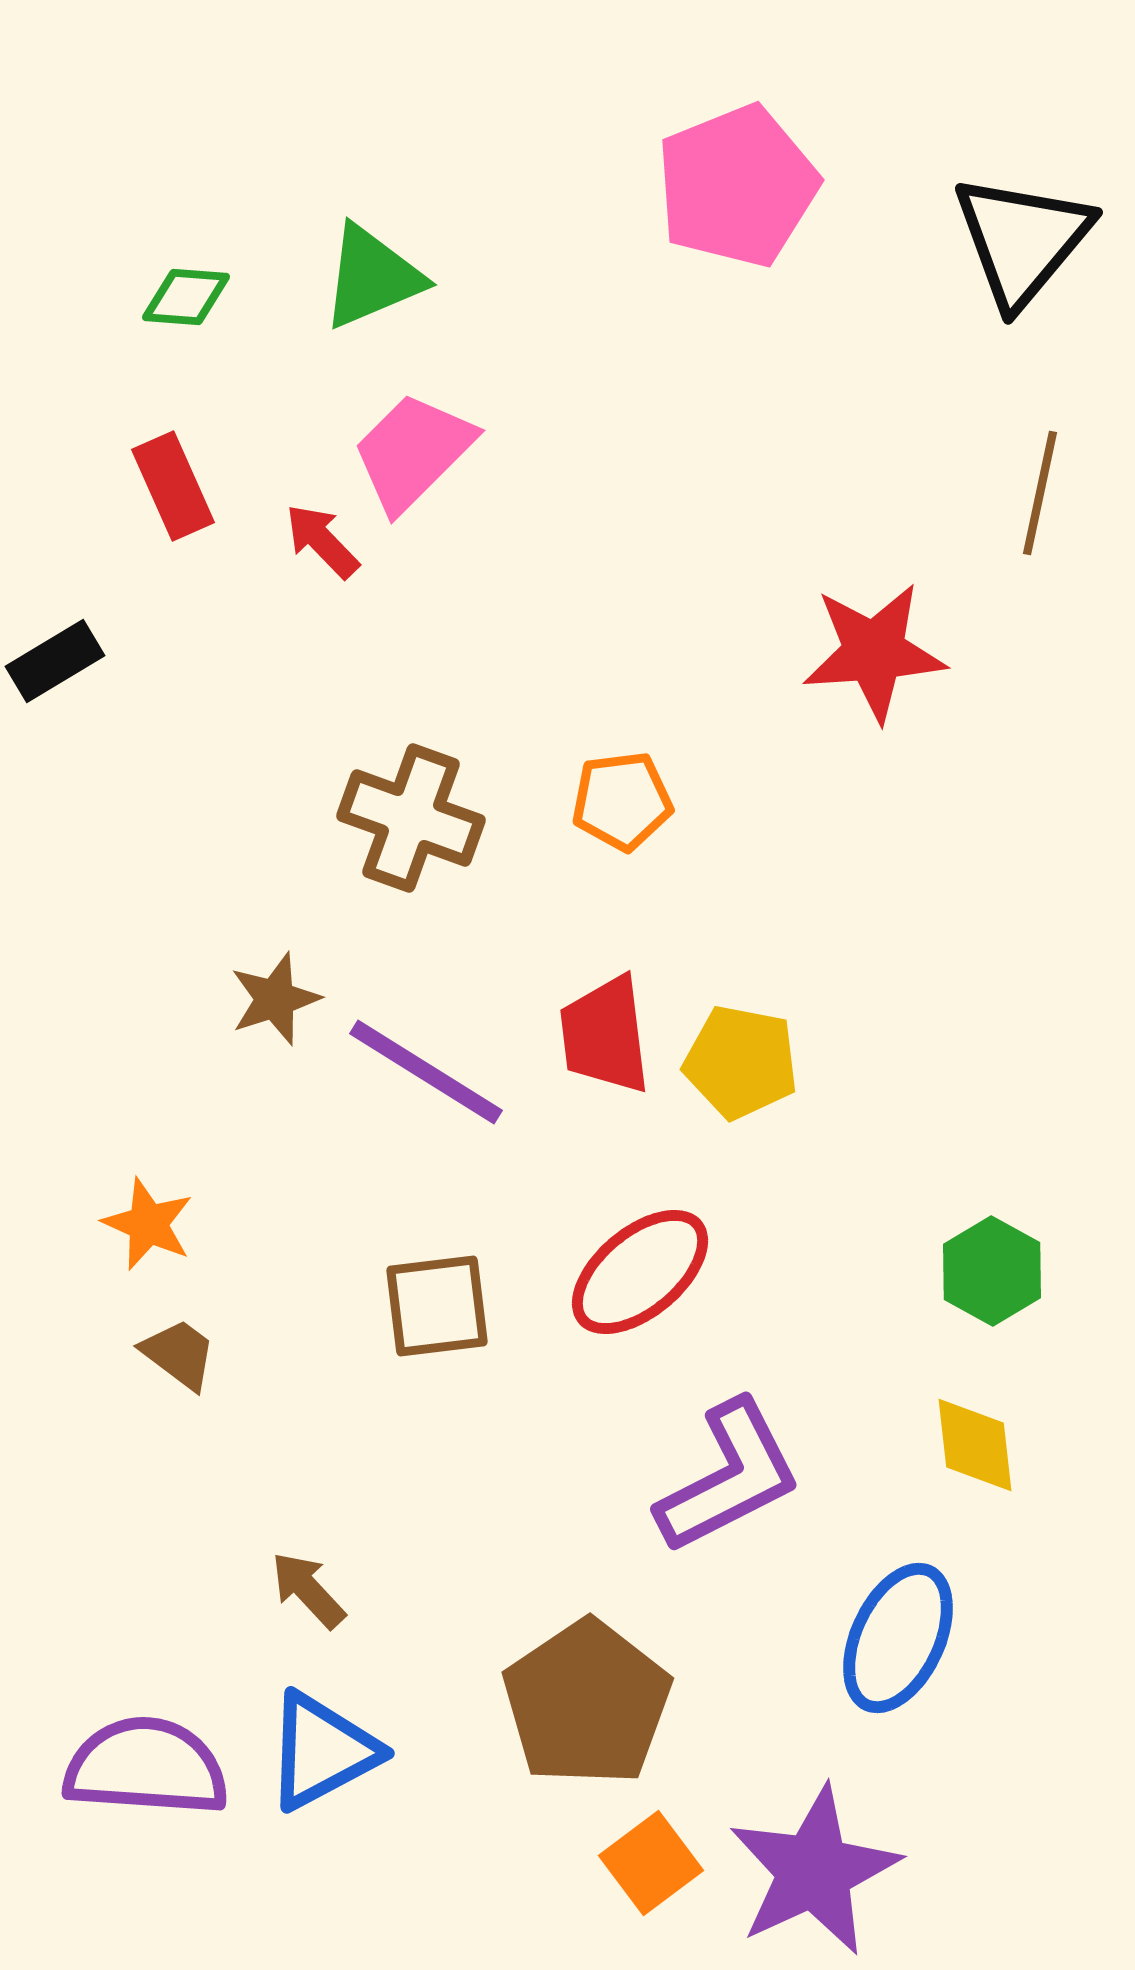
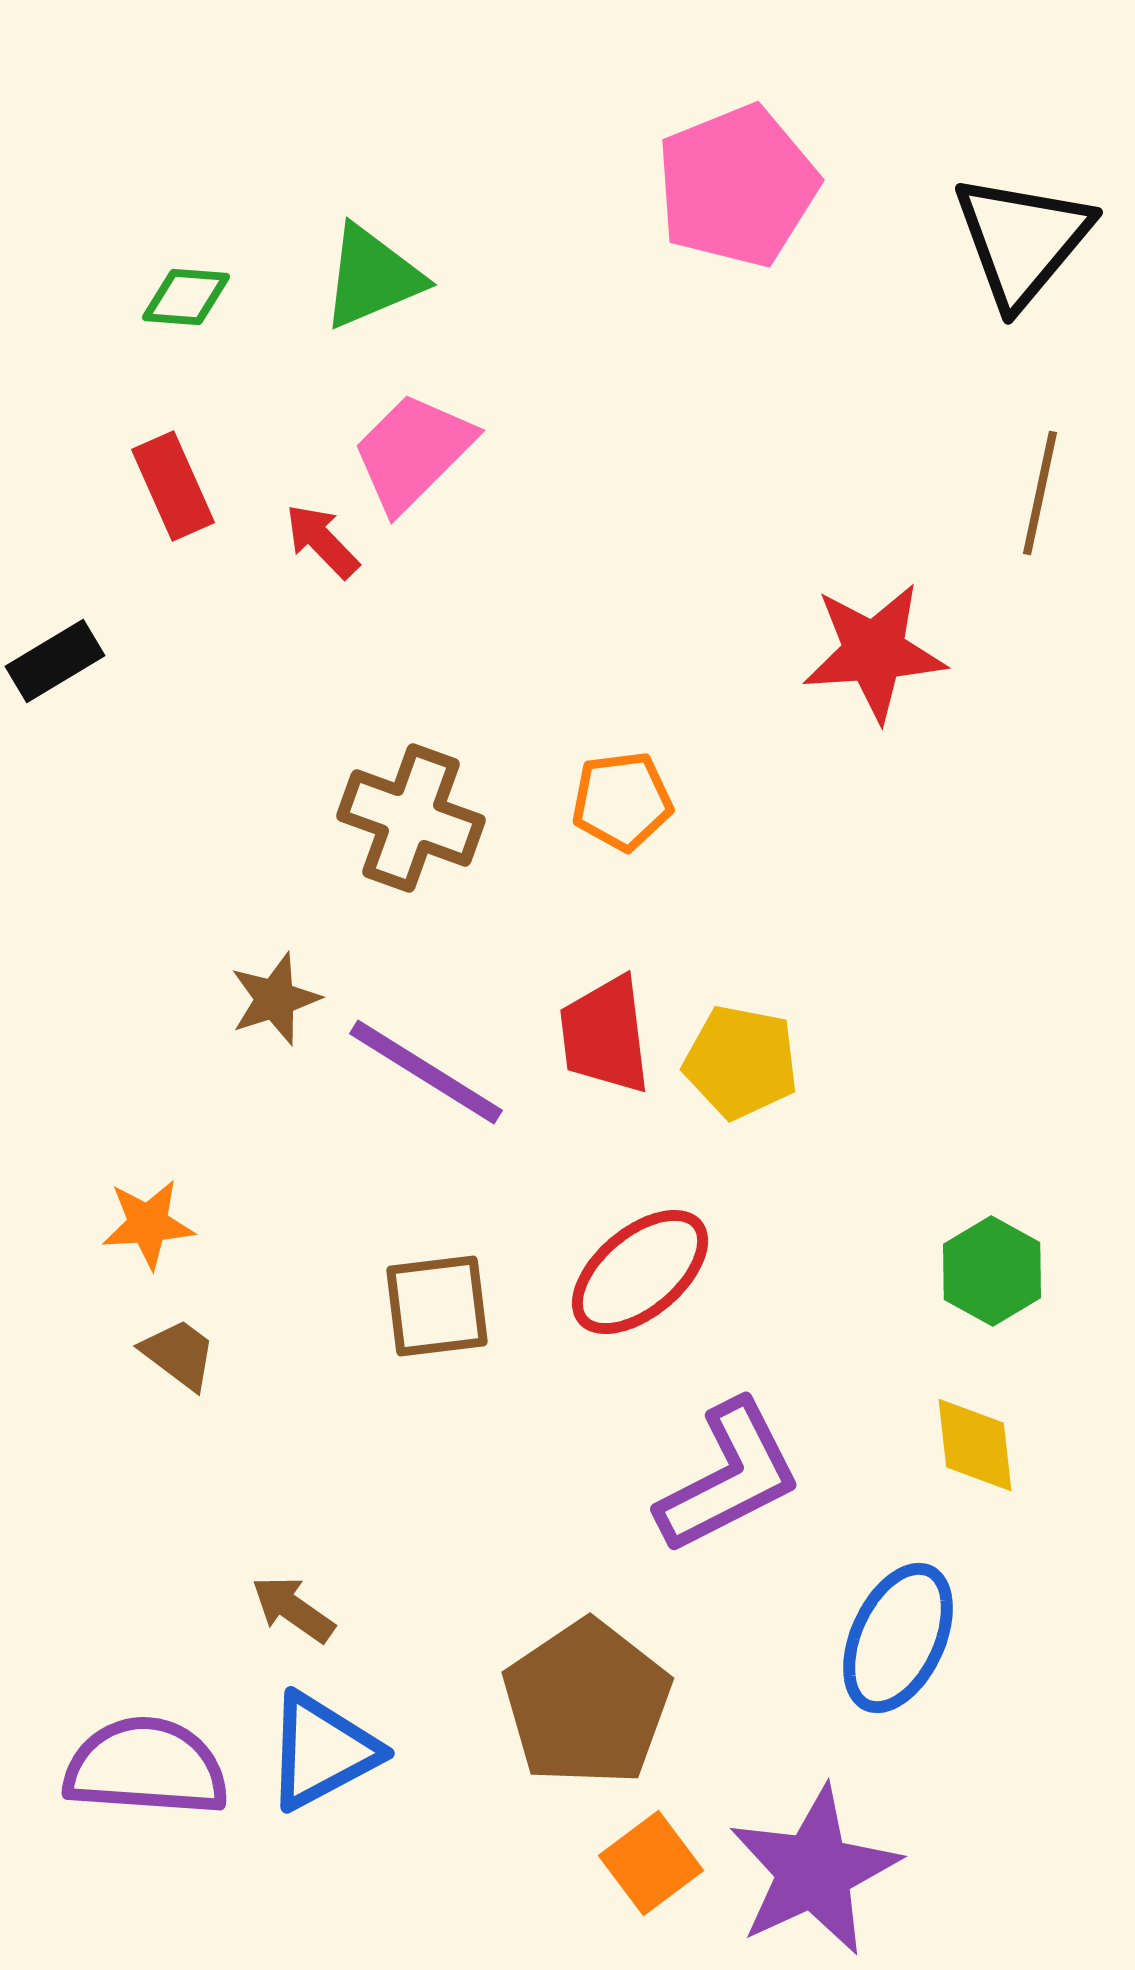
orange star: rotated 28 degrees counterclockwise
brown arrow: moved 15 px left, 19 px down; rotated 12 degrees counterclockwise
